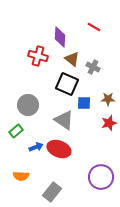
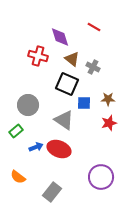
purple diamond: rotated 20 degrees counterclockwise
orange semicircle: moved 3 px left, 1 px down; rotated 35 degrees clockwise
